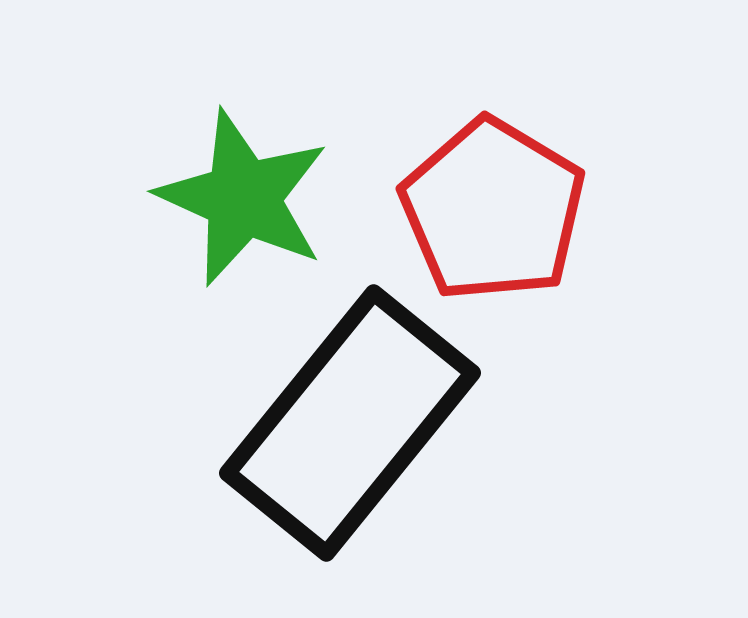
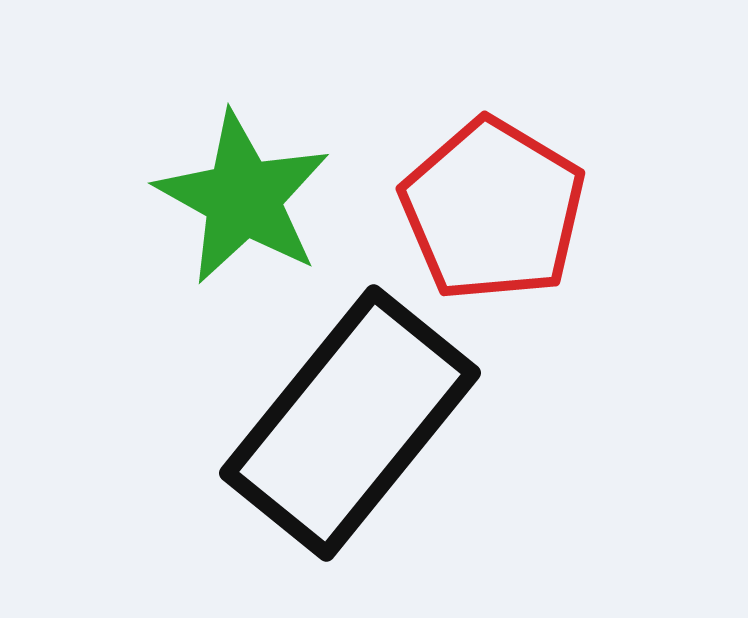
green star: rotated 5 degrees clockwise
